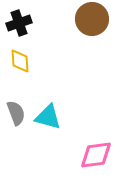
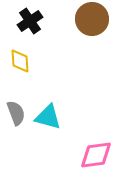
black cross: moved 11 px right, 2 px up; rotated 15 degrees counterclockwise
